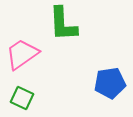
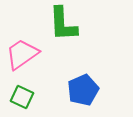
blue pentagon: moved 27 px left, 7 px down; rotated 16 degrees counterclockwise
green square: moved 1 px up
